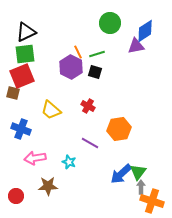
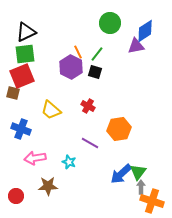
green line: rotated 35 degrees counterclockwise
